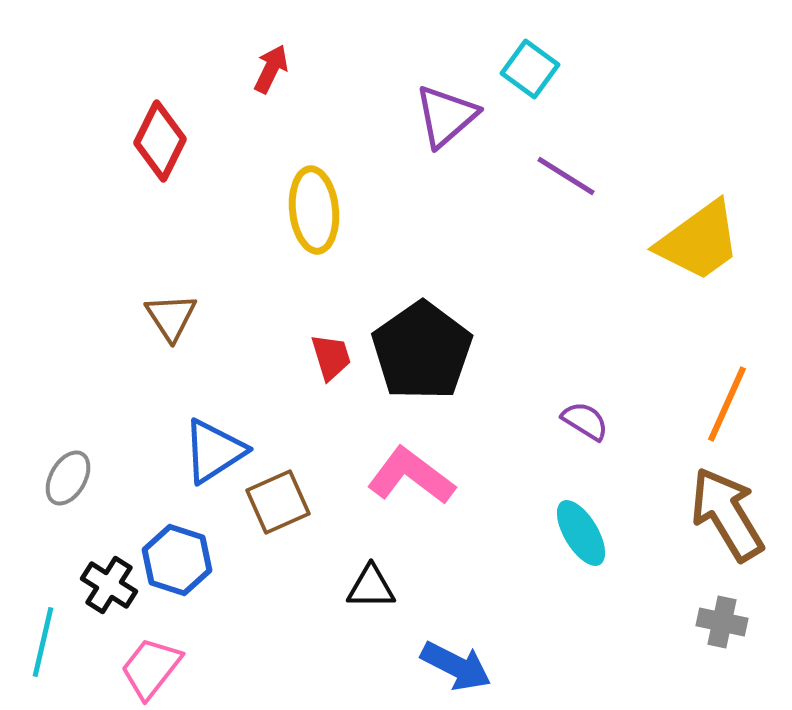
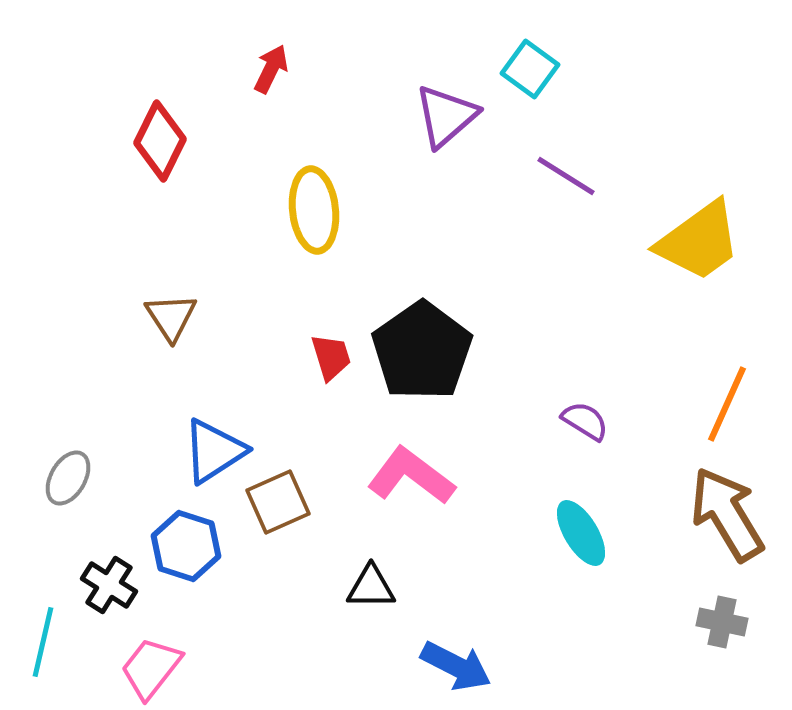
blue hexagon: moved 9 px right, 14 px up
